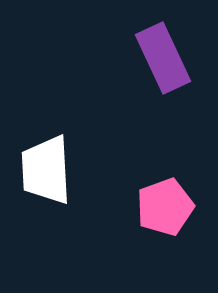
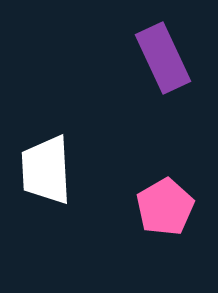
pink pentagon: rotated 10 degrees counterclockwise
